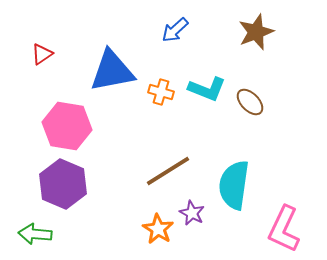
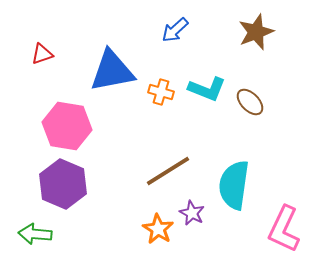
red triangle: rotated 15 degrees clockwise
